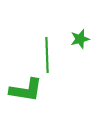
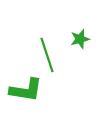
green line: rotated 16 degrees counterclockwise
